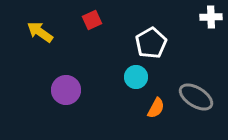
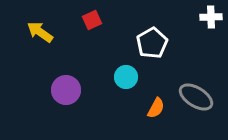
white pentagon: moved 1 px right
cyan circle: moved 10 px left
